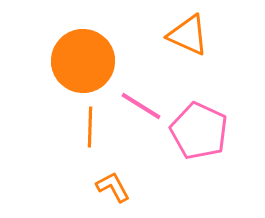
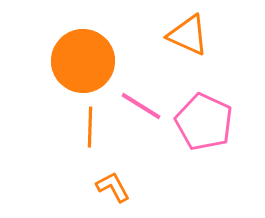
pink pentagon: moved 5 px right, 9 px up
